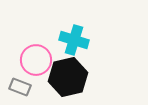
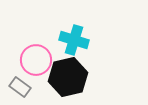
gray rectangle: rotated 15 degrees clockwise
